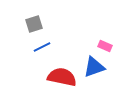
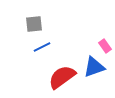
gray square: rotated 12 degrees clockwise
pink rectangle: rotated 32 degrees clockwise
red semicircle: rotated 48 degrees counterclockwise
